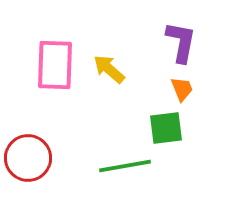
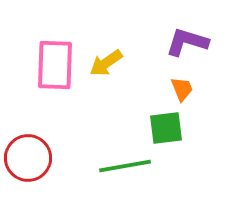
purple L-shape: moved 6 px right; rotated 84 degrees counterclockwise
yellow arrow: moved 3 px left, 6 px up; rotated 76 degrees counterclockwise
